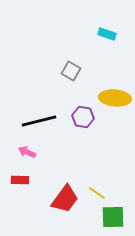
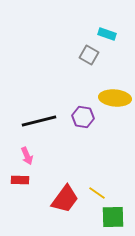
gray square: moved 18 px right, 16 px up
pink arrow: moved 4 px down; rotated 138 degrees counterclockwise
